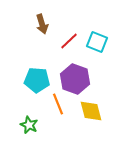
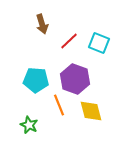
cyan square: moved 2 px right, 1 px down
cyan pentagon: moved 1 px left
orange line: moved 1 px right, 1 px down
